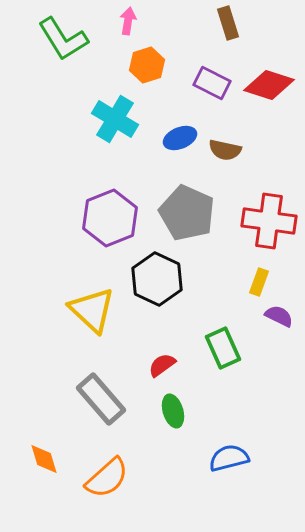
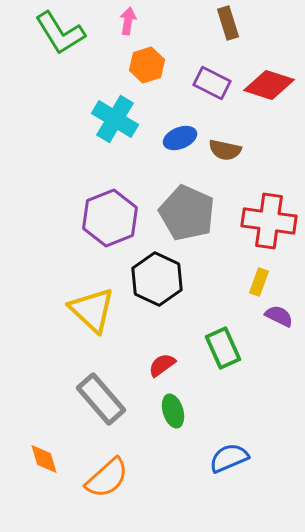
green L-shape: moved 3 px left, 6 px up
blue semicircle: rotated 9 degrees counterclockwise
